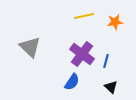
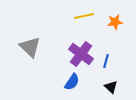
purple cross: moved 1 px left
